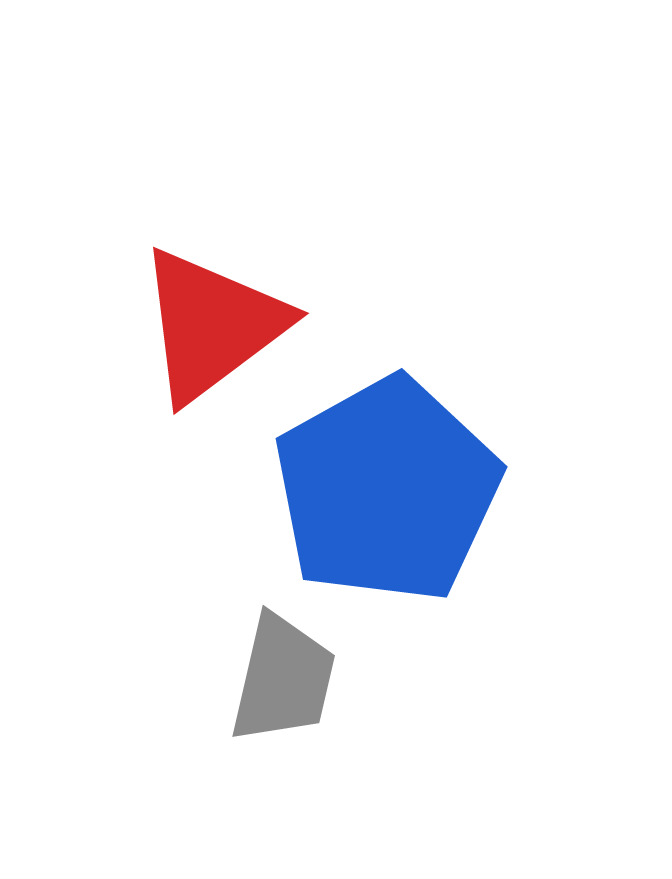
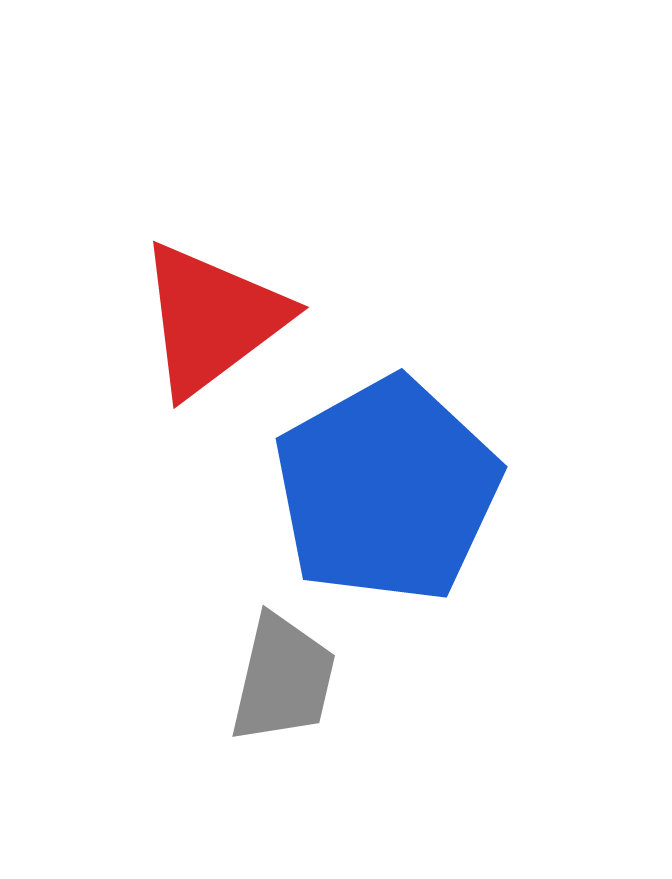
red triangle: moved 6 px up
